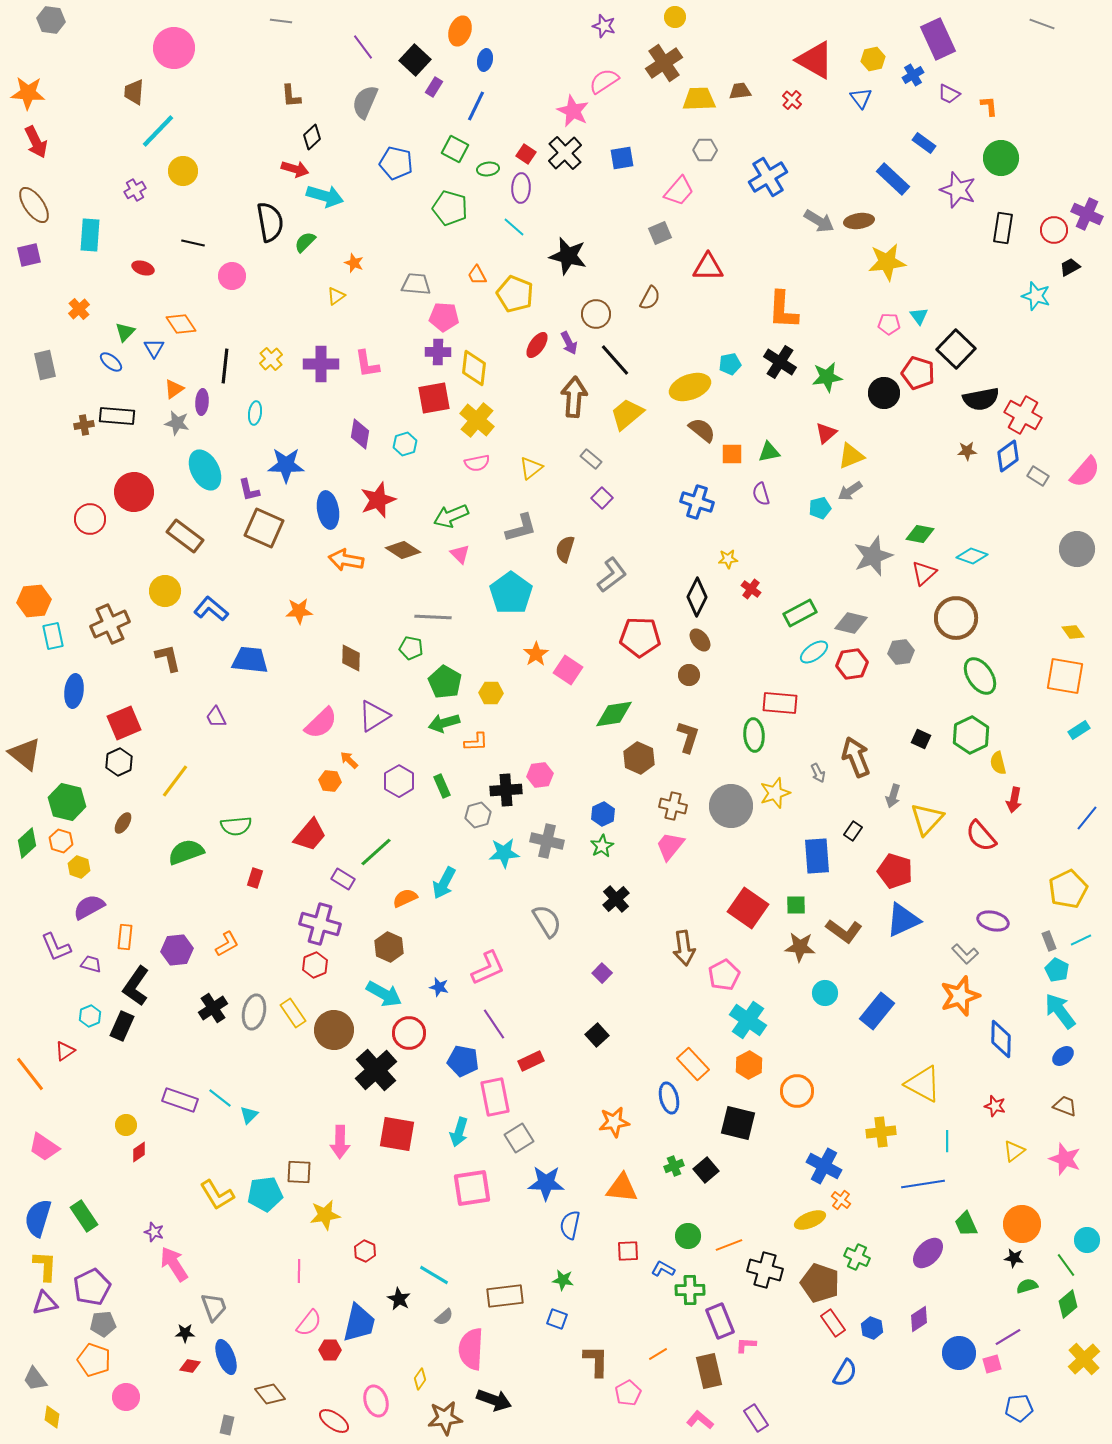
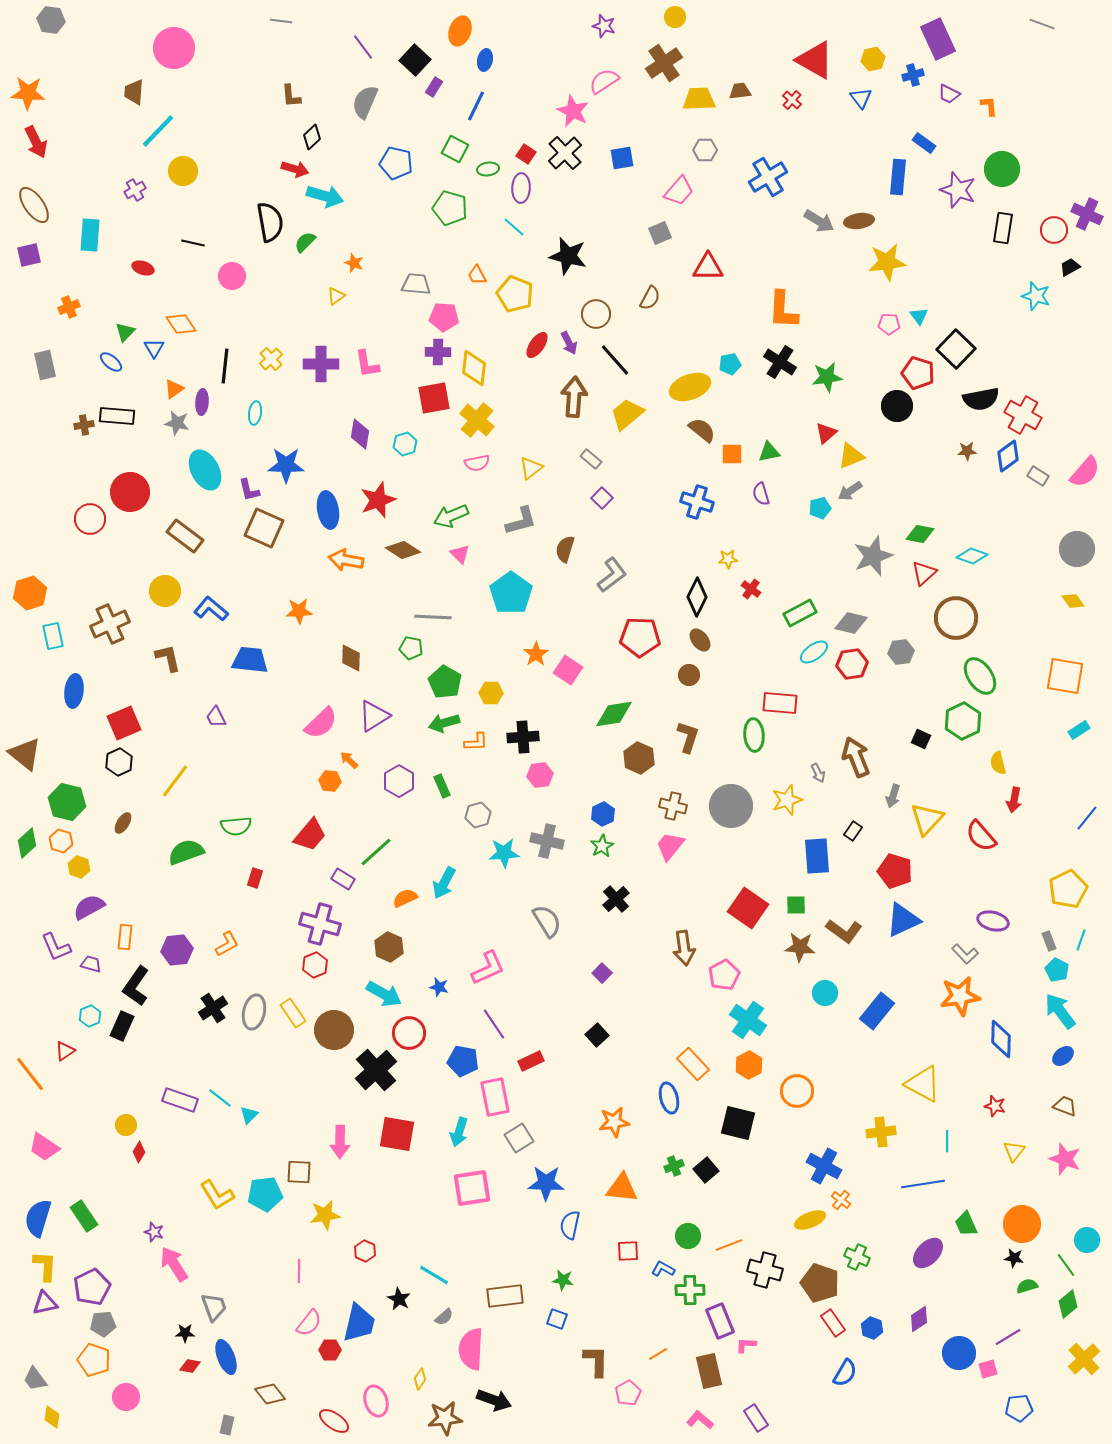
blue cross at (913, 75): rotated 15 degrees clockwise
green circle at (1001, 158): moved 1 px right, 11 px down
blue rectangle at (893, 179): moved 5 px right, 2 px up; rotated 52 degrees clockwise
orange cross at (79, 309): moved 10 px left, 2 px up; rotated 20 degrees clockwise
black circle at (884, 393): moved 13 px right, 13 px down
red circle at (134, 492): moved 4 px left
gray L-shape at (521, 528): moved 7 px up
orange hexagon at (34, 601): moved 4 px left, 8 px up; rotated 12 degrees counterclockwise
yellow diamond at (1073, 632): moved 31 px up
green hexagon at (971, 735): moved 8 px left, 14 px up
black cross at (506, 790): moved 17 px right, 53 px up
yellow star at (775, 793): moved 12 px right, 7 px down
cyan line at (1081, 940): rotated 45 degrees counterclockwise
orange star at (960, 996): rotated 9 degrees clockwise
yellow triangle at (1014, 1151): rotated 15 degrees counterclockwise
red diamond at (139, 1152): rotated 25 degrees counterclockwise
pink square at (992, 1364): moved 4 px left, 5 px down
